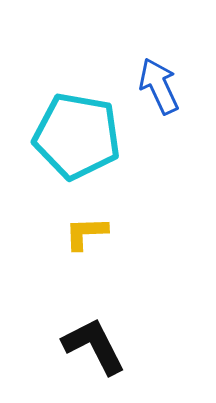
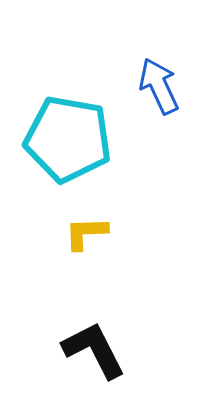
cyan pentagon: moved 9 px left, 3 px down
black L-shape: moved 4 px down
